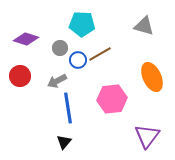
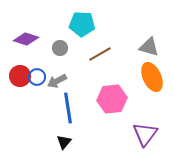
gray triangle: moved 5 px right, 21 px down
blue circle: moved 41 px left, 17 px down
purple triangle: moved 2 px left, 2 px up
